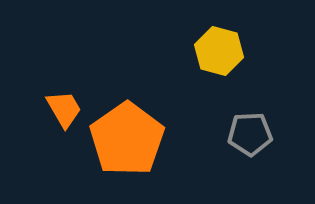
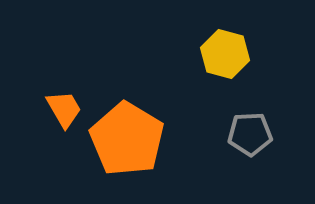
yellow hexagon: moved 6 px right, 3 px down
orange pentagon: rotated 6 degrees counterclockwise
